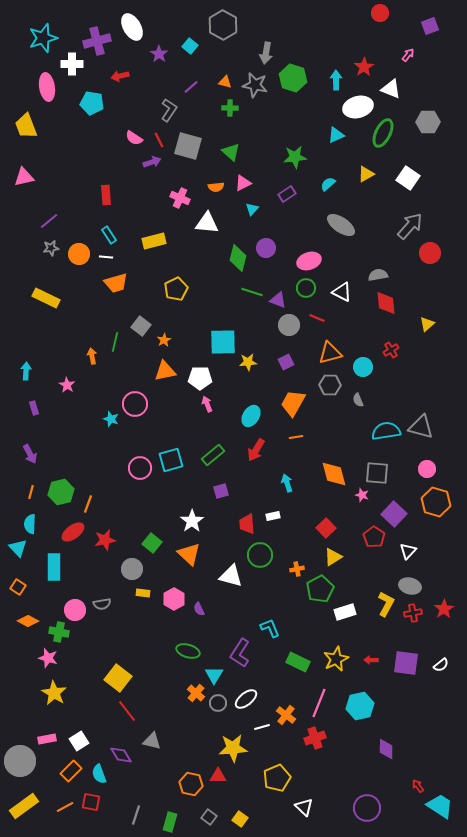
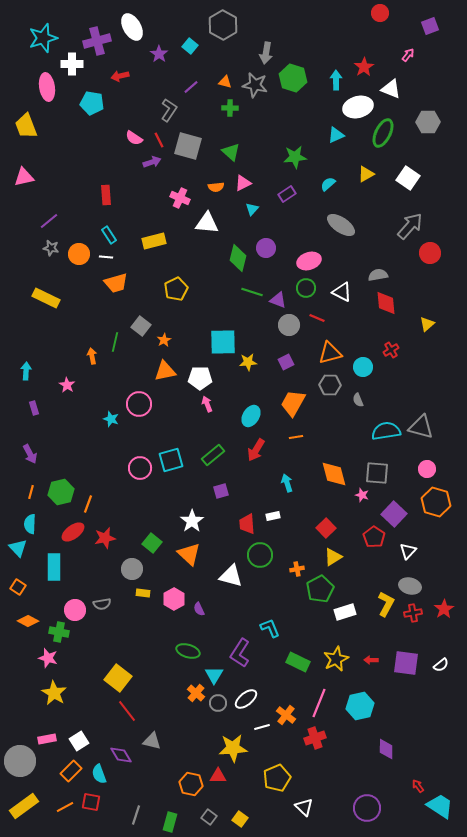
gray star at (51, 248): rotated 21 degrees clockwise
pink circle at (135, 404): moved 4 px right
red star at (105, 540): moved 2 px up
